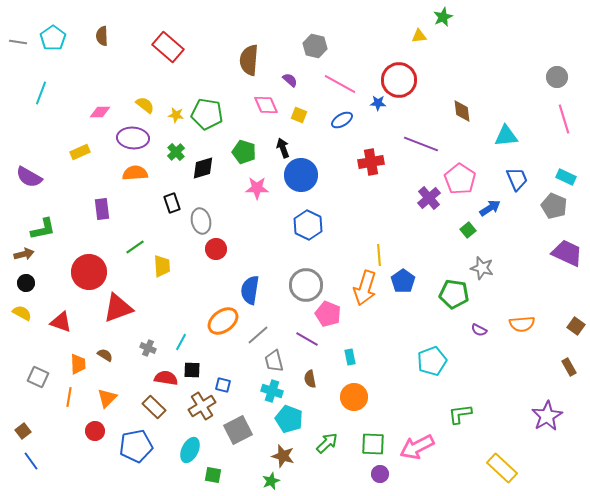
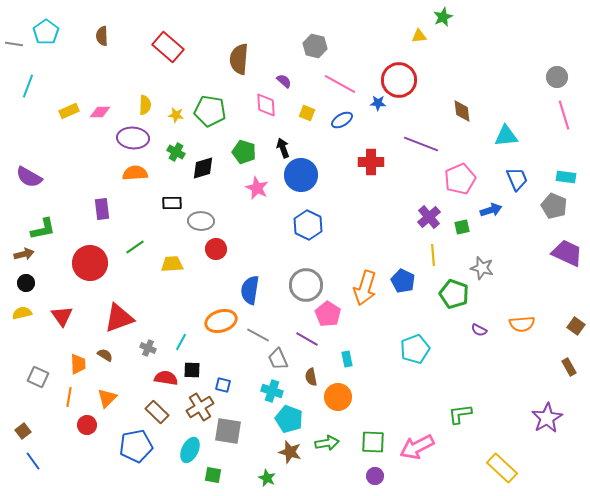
cyan pentagon at (53, 38): moved 7 px left, 6 px up
gray line at (18, 42): moved 4 px left, 2 px down
brown semicircle at (249, 60): moved 10 px left, 1 px up
purple semicircle at (290, 80): moved 6 px left, 1 px down
cyan line at (41, 93): moved 13 px left, 7 px up
yellow semicircle at (145, 105): rotated 54 degrees clockwise
pink diamond at (266, 105): rotated 20 degrees clockwise
green pentagon at (207, 114): moved 3 px right, 3 px up
yellow square at (299, 115): moved 8 px right, 2 px up
pink line at (564, 119): moved 4 px up
yellow rectangle at (80, 152): moved 11 px left, 41 px up
green cross at (176, 152): rotated 18 degrees counterclockwise
red cross at (371, 162): rotated 10 degrees clockwise
cyan rectangle at (566, 177): rotated 18 degrees counterclockwise
pink pentagon at (460, 179): rotated 16 degrees clockwise
pink star at (257, 188): rotated 25 degrees clockwise
purple cross at (429, 198): moved 19 px down
black rectangle at (172, 203): rotated 72 degrees counterclockwise
blue arrow at (490, 208): moved 1 px right, 2 px down; rotated 15 degrees clockwise
gray ellipse at (201, 221): rotated 75 degrees counterclockwise
green square at (468, 230): moved 6 px left, 3 px up; rotated 28 degrees clockwise
yellow line at (379, 255): moved 54 px right
yellow trapezoid at (162, 266): moved 10 px right, 2 px up; rotated 90 degrees counterclockwise
red circle at (89, 272): moved 1 px right, 9 px up
blue pentagon at (403, 281): rotated 10 degrees counterclockwise
green pentagon at (454, 294): rotated 12 degrees clockwise
red triangle at (118, 308): moved 1 px right, 10 px down
yellow semicircle at (22, 313): rotated 42 degrees counterclockwise
pink pentagon at (328, 314): rotated 10 degrees clockwise
orange ellipse at (223, 321): moved 2 px left; rotated 20 degrees clockwise
red triangle at (61, 322): moved 1 px right, 6 px up; rotated 35 degrees clockwise
gray line at (258, 335): rotated 70 degrees clockwise
cyan rectangle at (350, 357): moved 3 px left, 2 px down
gray trapezoid at (274, 361): moved 4 px right, 2 px up; rotated 10 degrees counterclockwise
cyan pentagon at (432, 361): moved 17 px left, 12 px up
brown semicircle at (310, 379): moved 1 px right, 2 px up
orange circle at (354, 397): moved 16 px left
brown cross at (202, 406): moved 2 px left, 1 px down
brown rectangle at (154, 407): moved 3 px right, 5 px down
purple star at (547, 416): moved 2 px down
gray square at (238, 430): moved 10 px left, 1 px down; rotated 36 degrees clockwise
red circle at (95, 431): moved 8 px left, 6 px up
green arrow at (327, 443): rotated 35 degrees clockwise
green square at (373, 444): moved 2 px up
brown star at (283, 456): moved 7 px right, 4 px up
blue line at (31, 461): moved 2 px right
purple circle at (380, 474): moved 5 px left, 2 px down
green star at (271, 481): moved 4 px left, 3 px up; rotated 24 degrees counterclockwise
